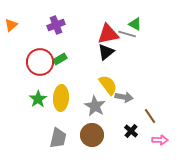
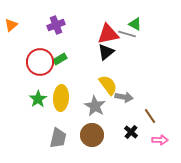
black cross: moved 1 px down
